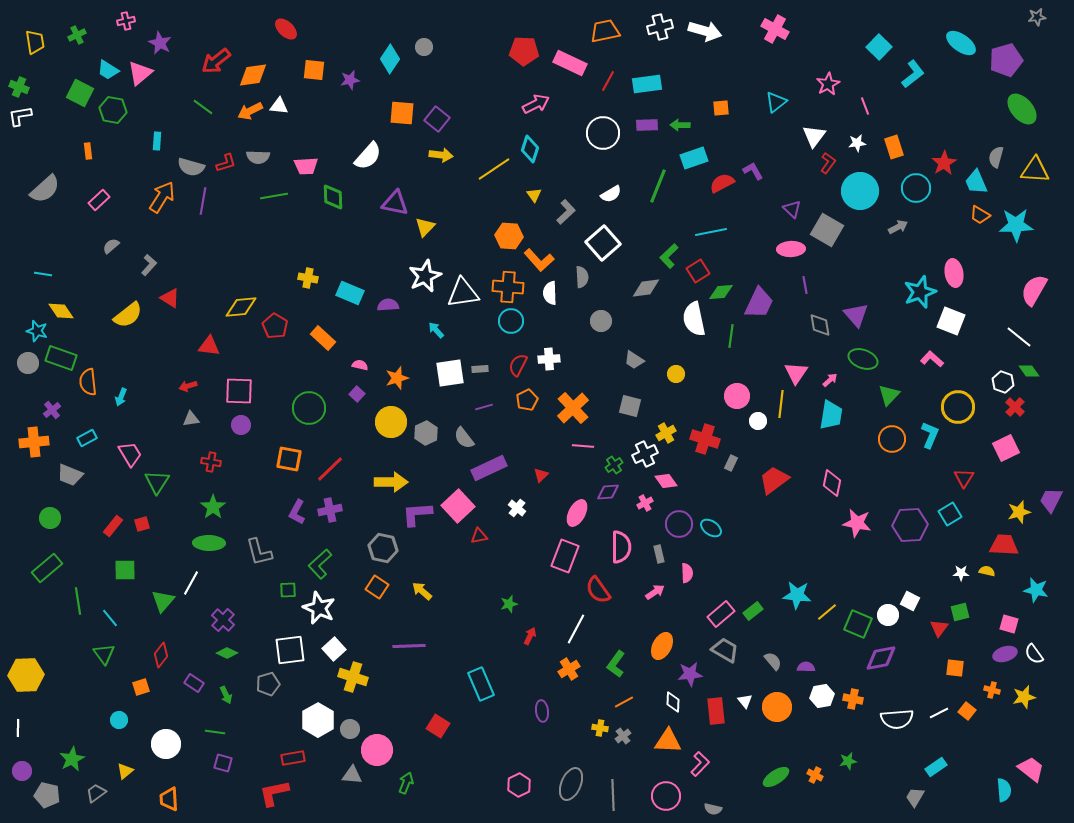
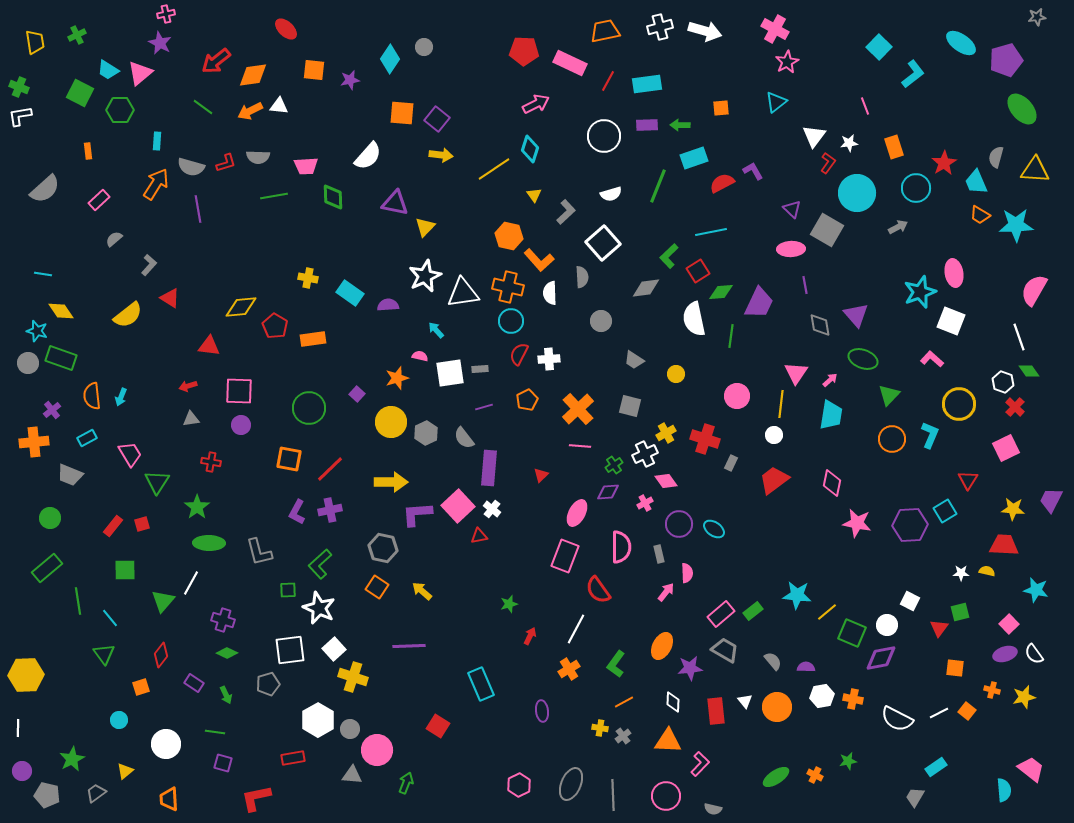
pink cross at (126, 21): moved 40 px right, 7 px up
pink star at (828, 84): moved 41 px left, 22 px up
green hexagon at (113, 110): moved 7 px right; rotated 12 degrees counterclockwise
white circle at (603, 133): moved 1 px right, 3 px down
white star at (857, 143): moved 8 px left
cyan circle at (860, 191): moved 3 px left, 2 px down
white semicircle at (611, 194): rotated 15 degrees clockwise
orange arrow at (162, 197): moved 6 px left, 13 px up
purple line at (203, 201): moved 5 px left, 8 px down; rotated 20 degrees counterclockwise
orange hexagon at (509, 236): rotated 8 degrees clockwise
gray semicircle at (111, 246): moved 3 px right, 7 px up
orange cross at (508, 287): rotated 8 degrees clockwise
cyan rectangle at (350, 293): rotated 12 degrees clockwise
white line at (1019, 337): rotated 32 degrees clockwise
orange rectangle at (323, 338): moved 10 px left, 1 px down; rotated 50 degrees counterclockwise
pink semicircle at (360, 365): moved 60 px right, 9 px up
red semicircle at (518, 365): moved 1 px right, 11 px up
orange semicircle at (88, 382): moved 4 px right, 14 px down
yellow circle at (958, 407): moved 1 px right, 3 px up
orange cross at (573, 408): moved 5 px right, 1 px down
white circle at (758, 421): moved 16 px right, 14 px down
pink line at (583, 446): moved 3 px left
purple rectangle at (489, 468): rotated 60 degrees counterclockwise
red triangle at (964, 478): moved 4 px right, 2 px down
green star at (213, 507): moved 16 px left
white cross at (517, 508): moved 25 px left, 1 px down
yellow star at (1019, 512): moved 6 px left, 3 px up; rotated 20 degrees clockwise
cyan square at (950, 514): moved 5 px left, 3 px up
cyan ellipse at (711, 528): moved 3 px right, 1 px down
pink arrow at (655, 592): moved 11 px right; rotated 18 degrees counterclockwise
white circle at (888, 615): moved 1 px left, 10 px down
purple cross at (223, 620): rotated 25 degrees counterclockwise
green square at (858, 624): moved 6 px left, 9 px down
pink square at (1009, 624): rotated 30 degrees clockwise
purple star at (690, 674): moved 6 px up
white semicircle at (897, 719): rotated 32 degrees clockwise
red L-shape at (274, 793): moved 18 px left, 5 px down
